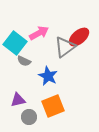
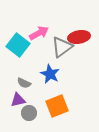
red ellipse: rotated 30 degrees clockwise
cyan square: moved 3 px right, 2 px down
gray triangle: moved 3 px left
gray semicircle: moved 22 px down
blue star: moved 2 px right, 2 px up
orange square: moved 4 px right
gray circle: moved 4 px up
